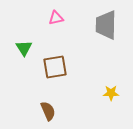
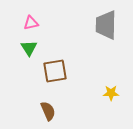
pink triangle: moved 25 px left, 5 px down
green triangle: moved 5 px right
brown square: moved 4 px down
